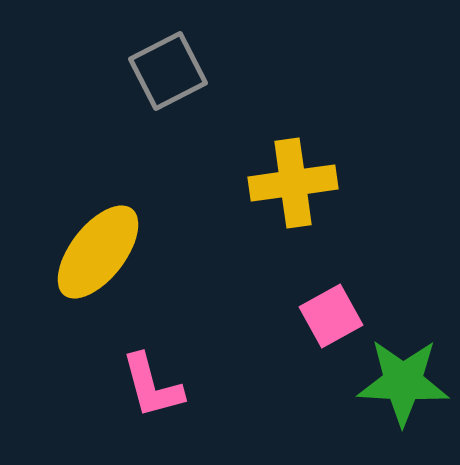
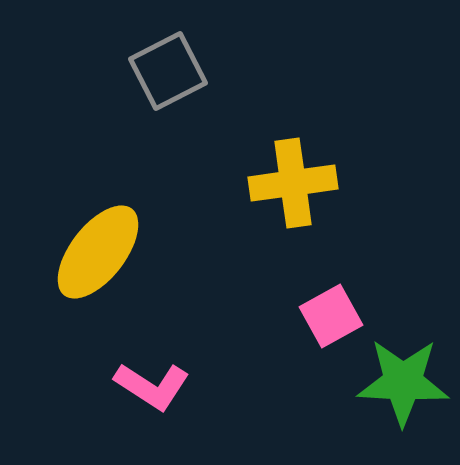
pink L-shape: rotated 42 degrees counterclockwise
